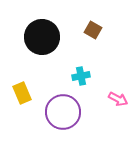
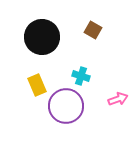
cyan cross: rotated 30 degrees clockwise
yellow rectangle: moved 15 px right, 8 px up
pink arrow: rotated 48 degrees counterclockwise
purple circle: moved 3 px right, 6 px up
